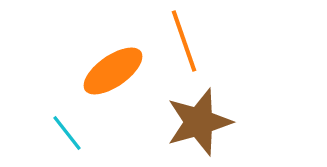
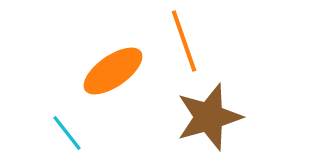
brown star: moved 10 px right, 5 px up
